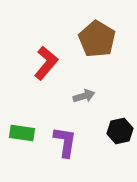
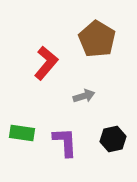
black hexagon: moved 7 px left, 8 px down
purple L-shape: rotated 12 degrees counterclockwise
